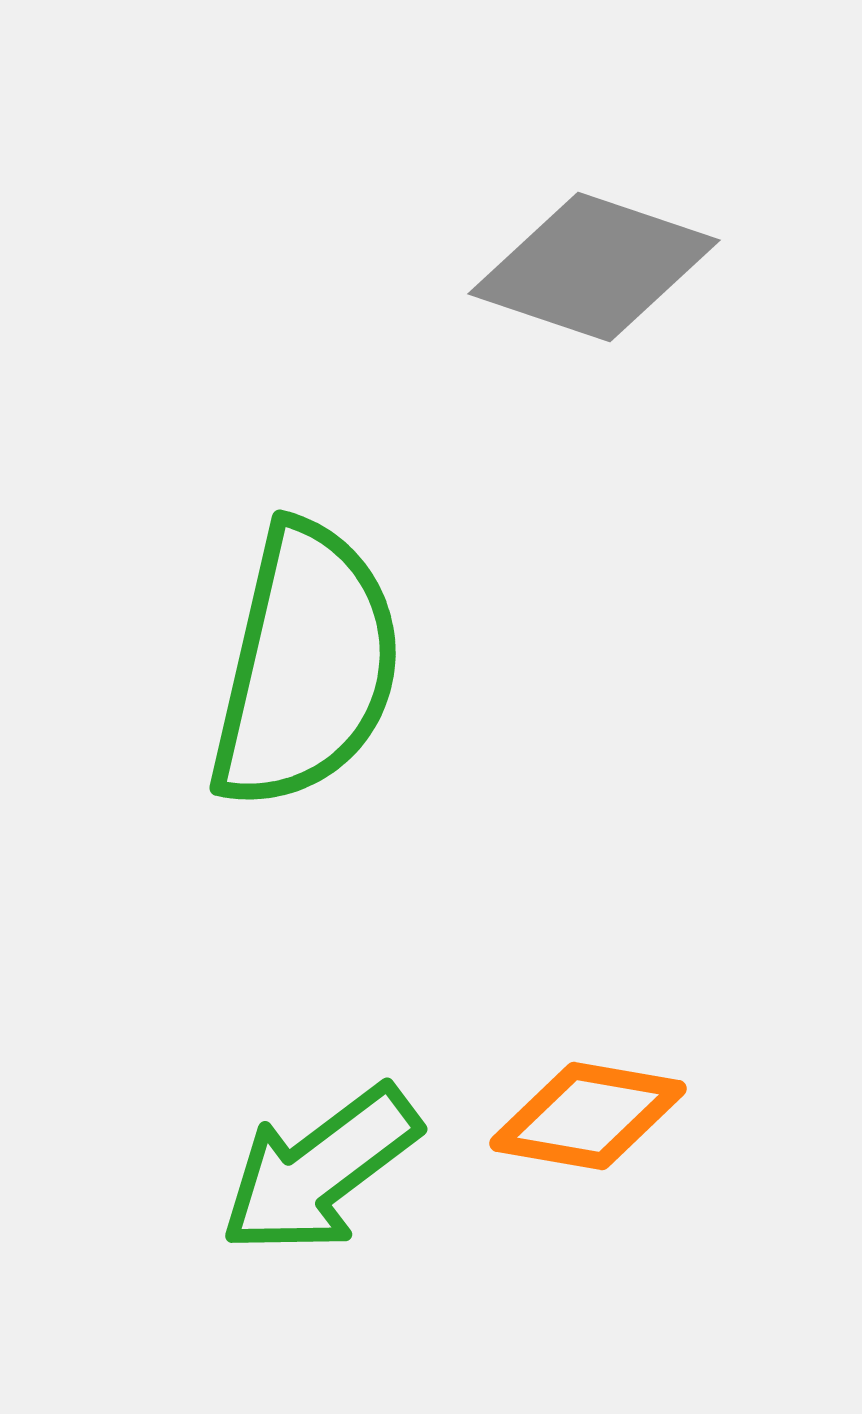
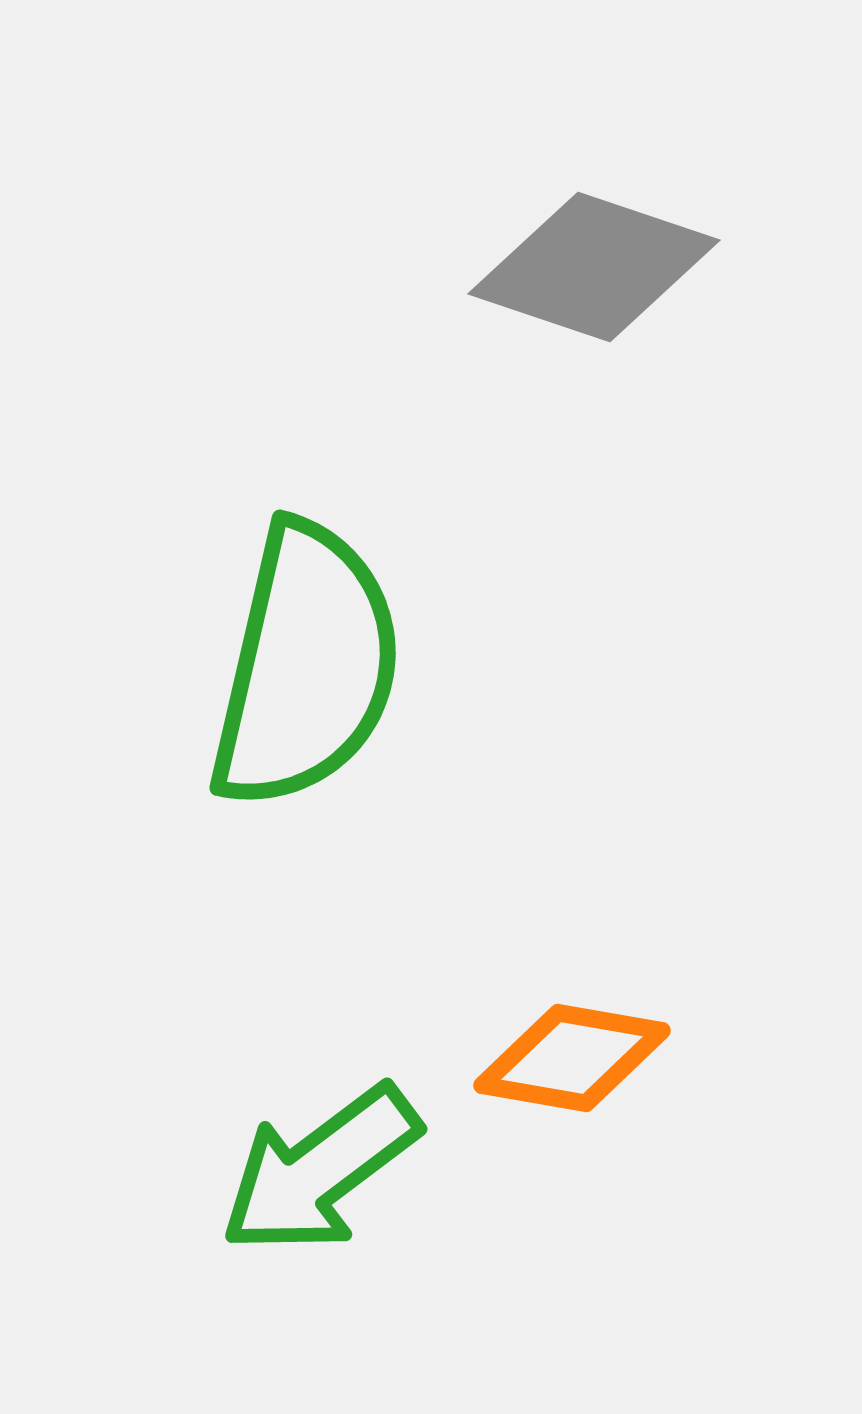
orange diamond: moved 16 px left, 58 px up
